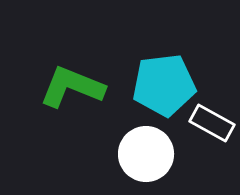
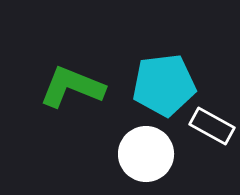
white rectangle: moved 3 px down
